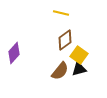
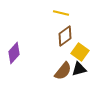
brown diamond: moved 4 px up
yellow square: moved 1 px right, 3 px up
brown semicircle: moved 3 px right
